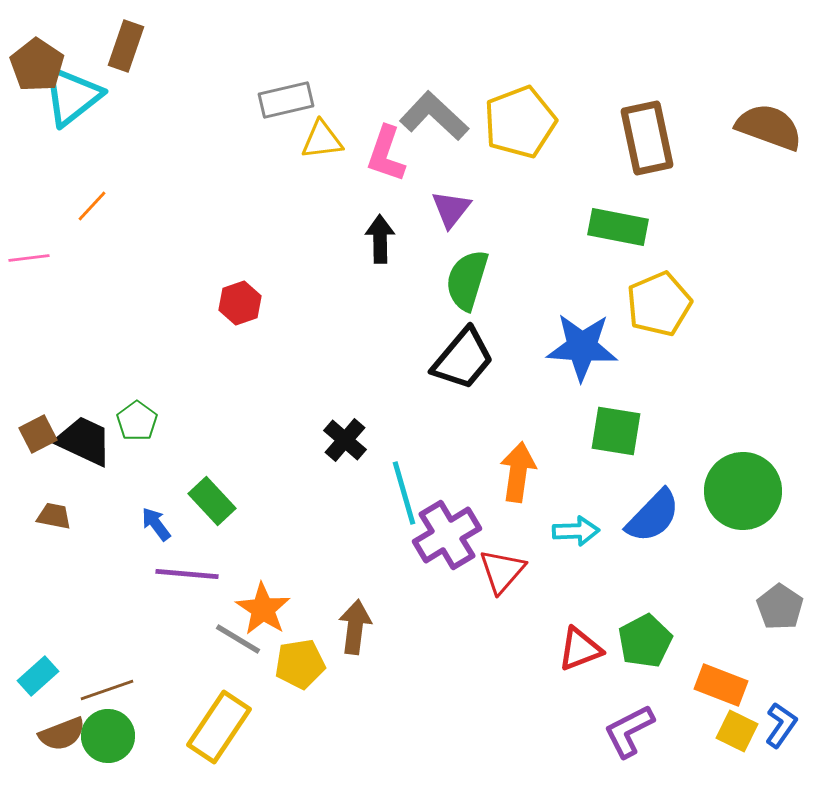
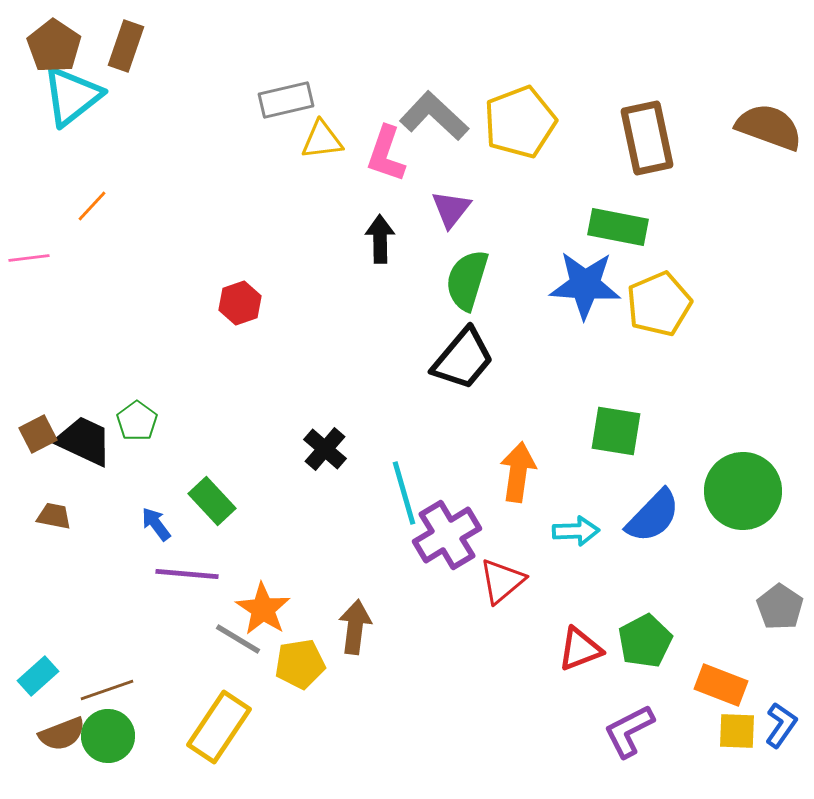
brown pentagon at (37, 65): moved 17 px right, 19 px up
blue star at (582, 347): moved 3 px right, 62 px up
black cross at (345, 440): moved 20 px left, 9 px down
red triangle at (502, 571): moved 10 px down; rotated 9 degrees clockwise
yellow square at (737, 731): rotated 24 degrees counterclockwise
